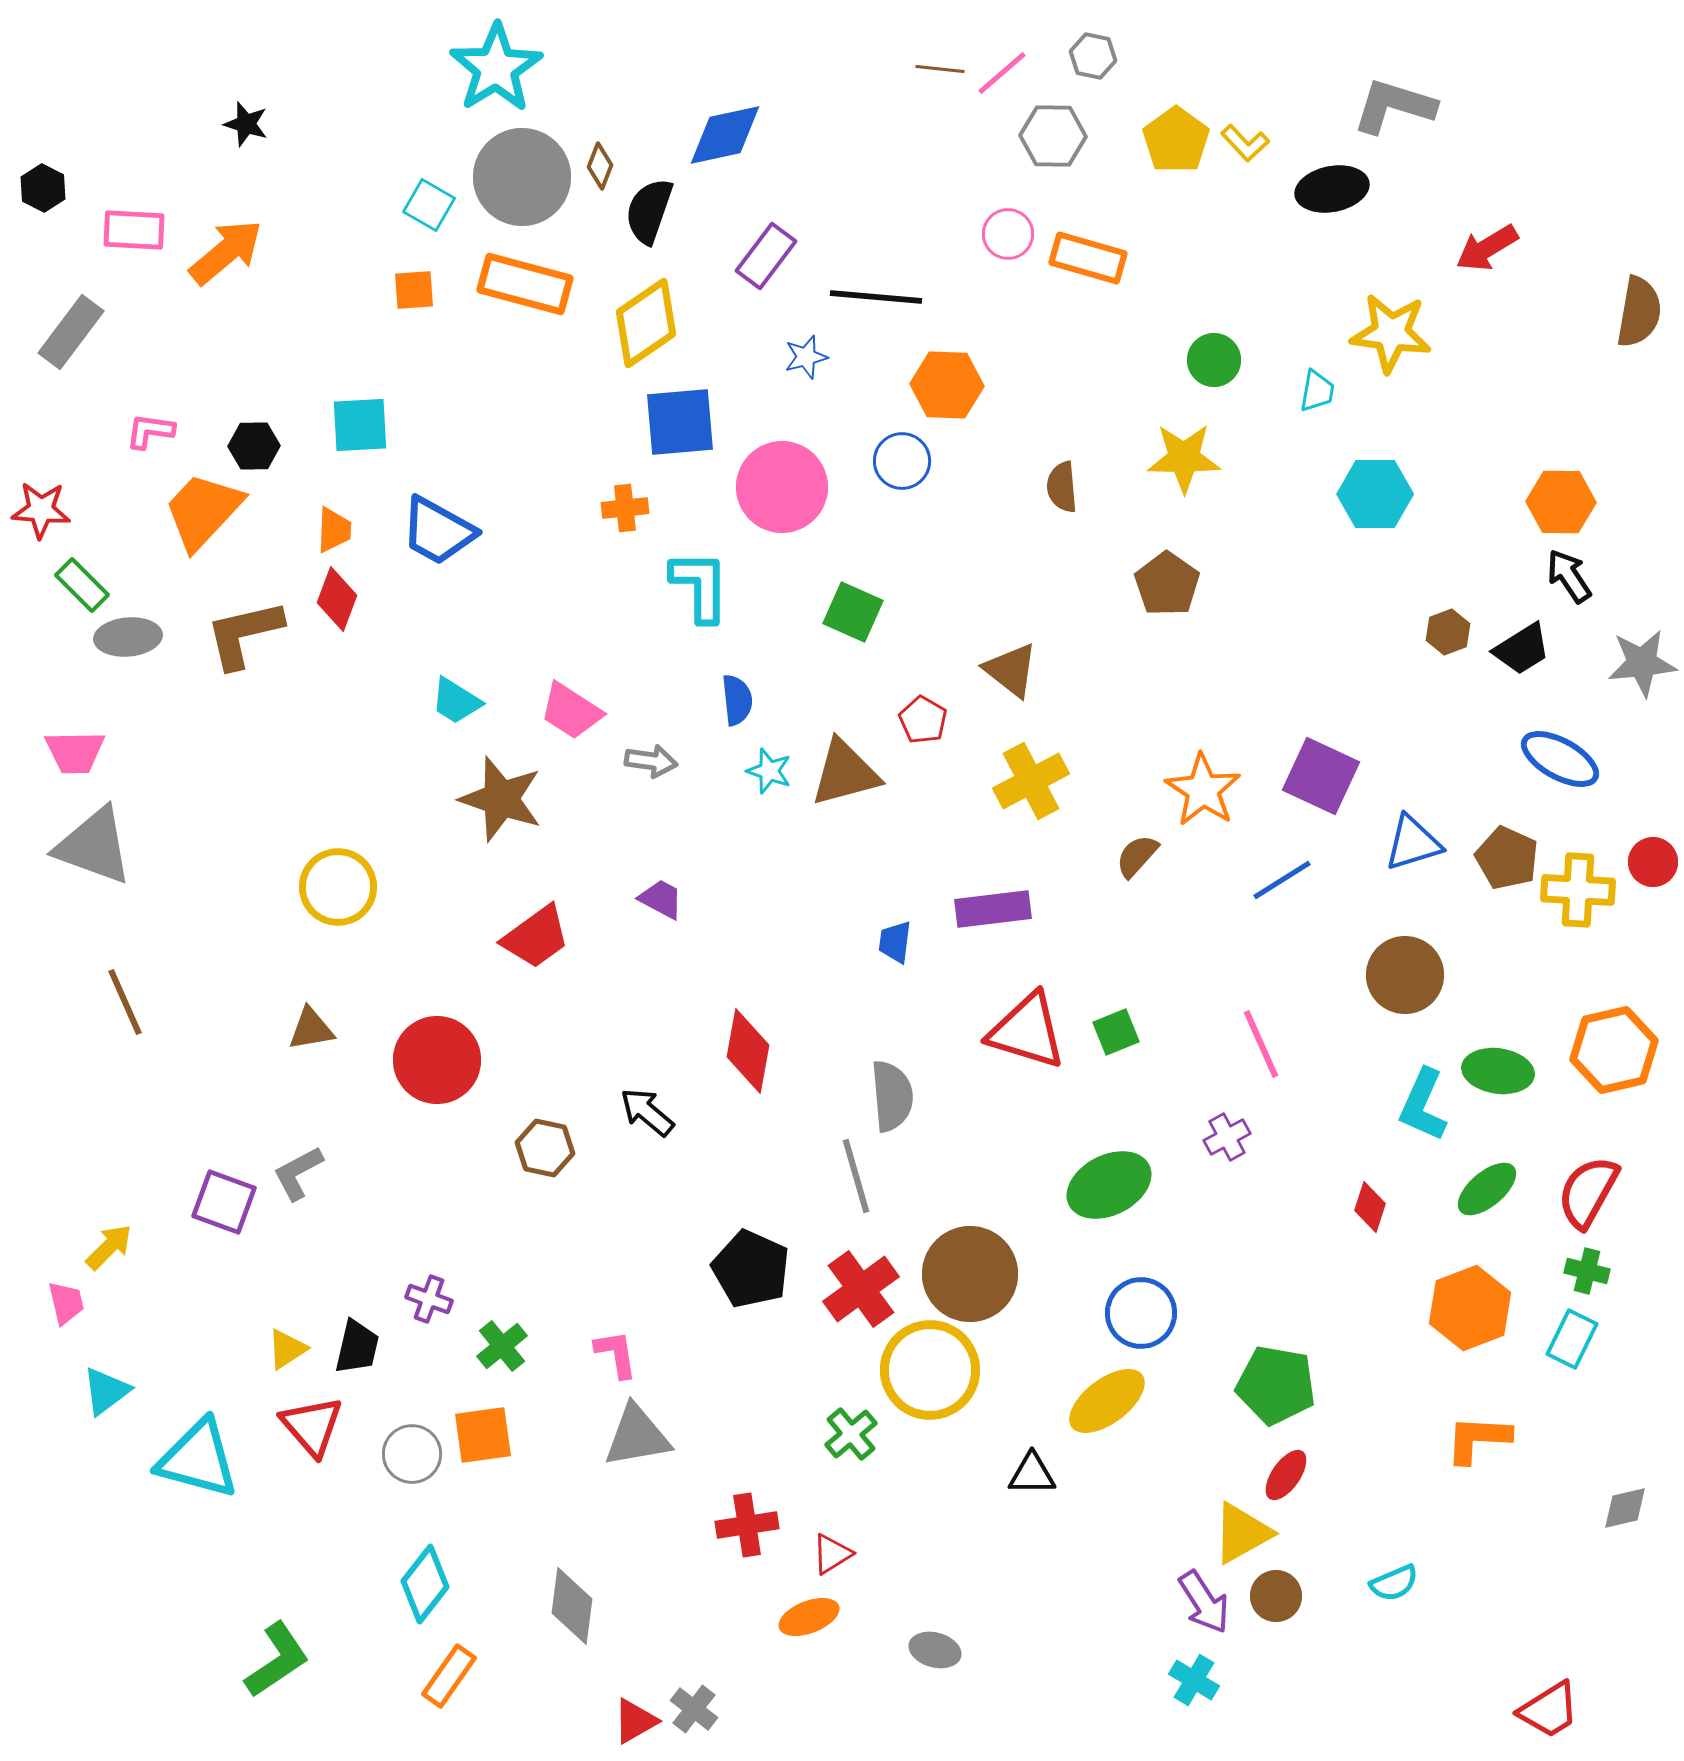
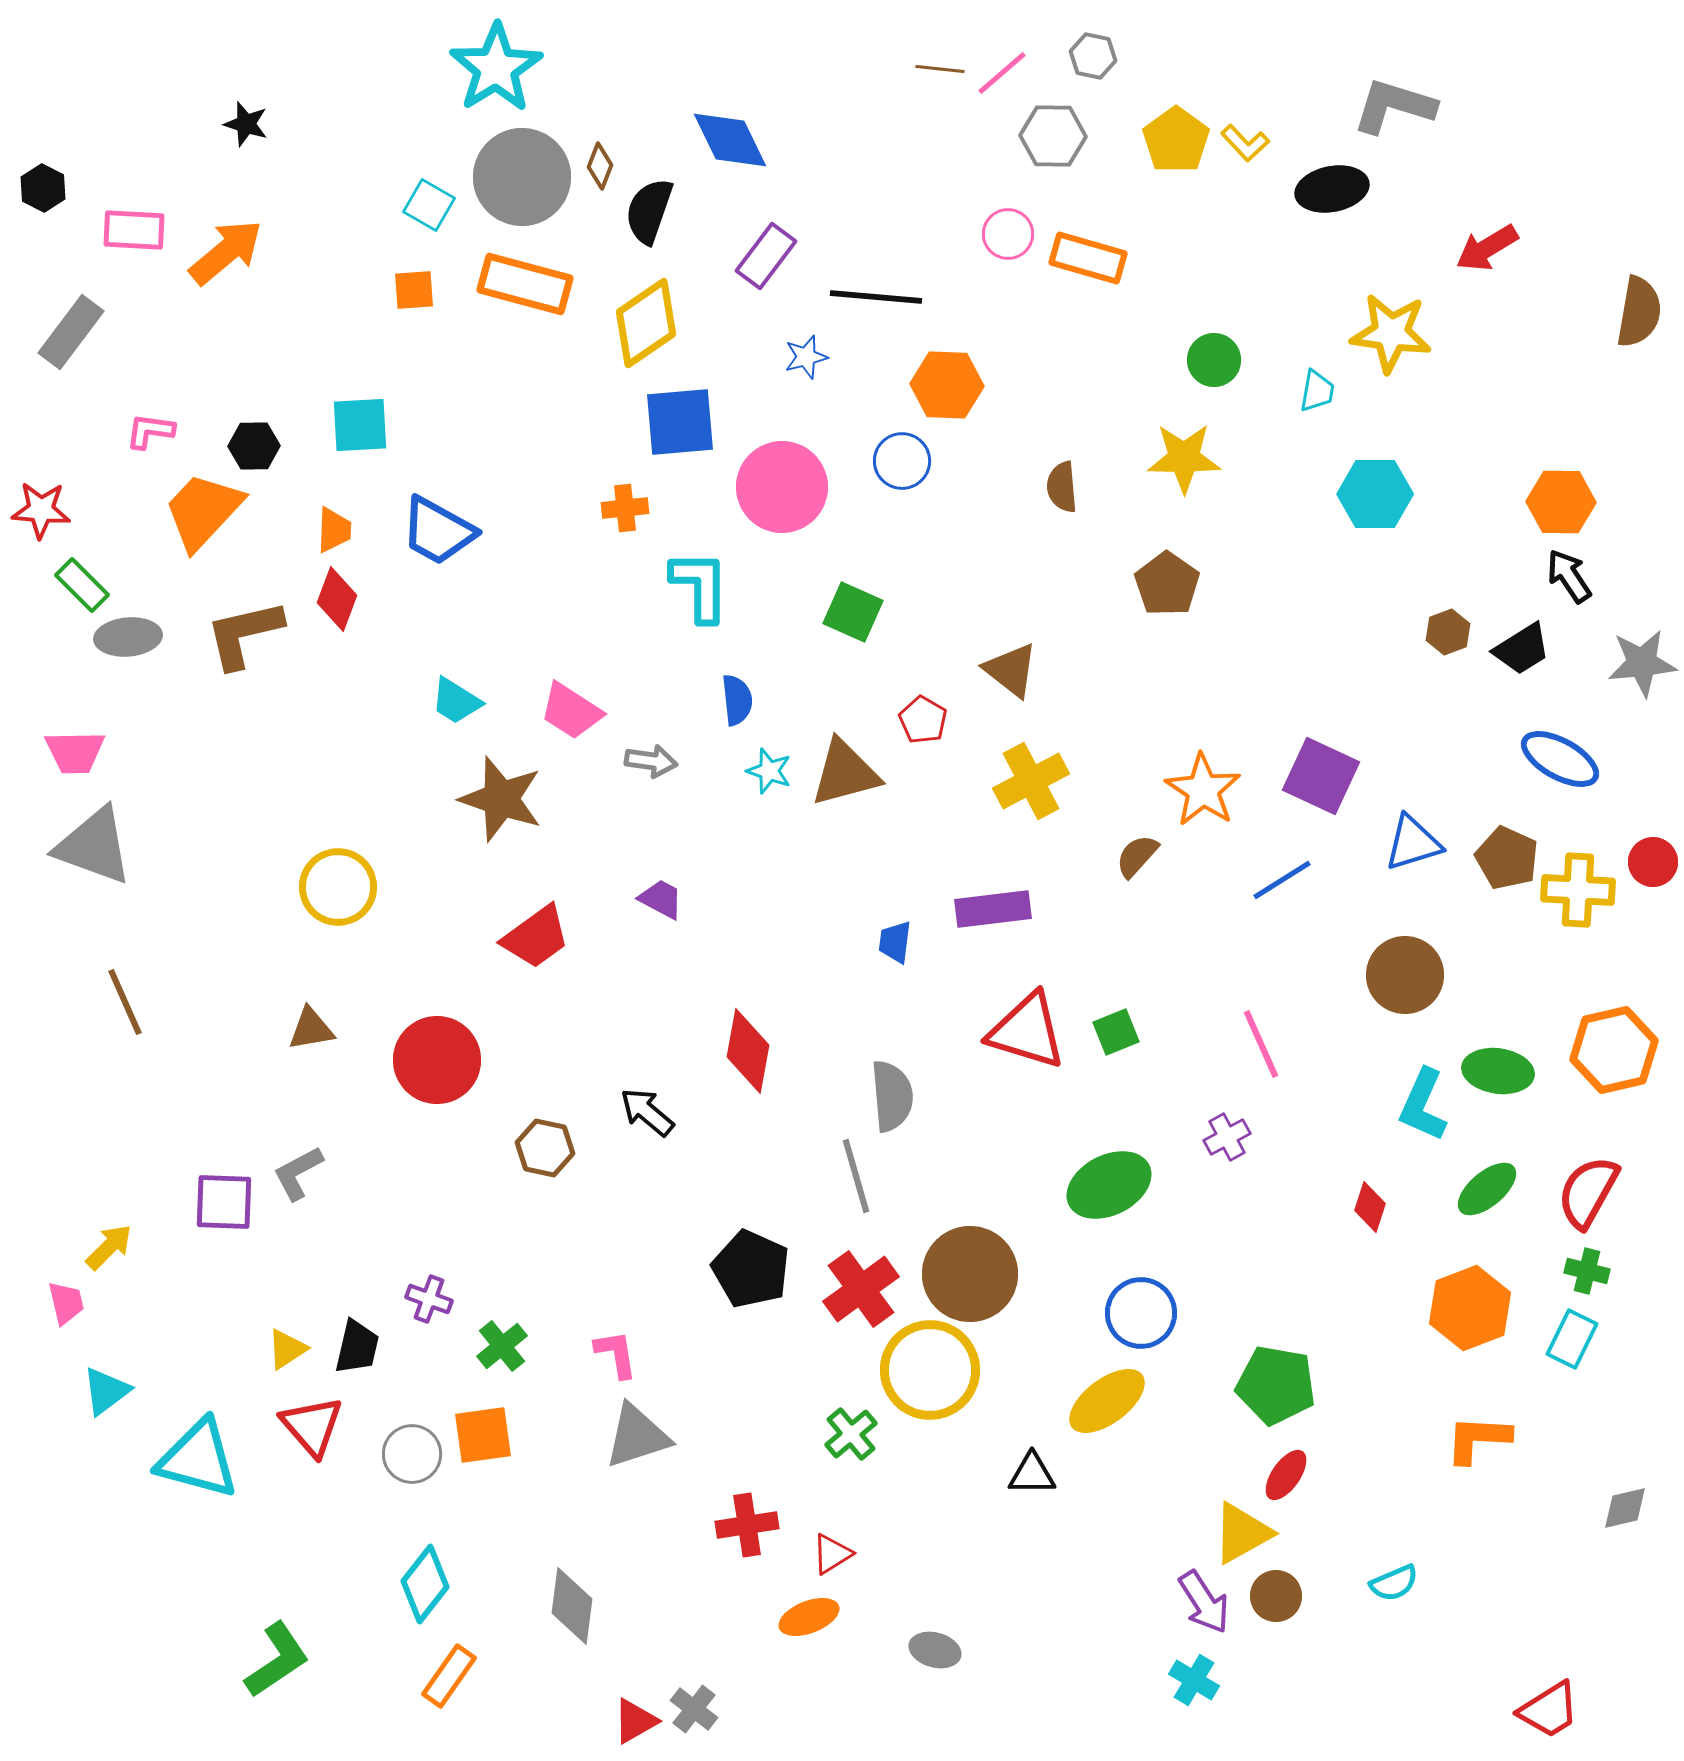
blue diamond at (725, 135): moved 5 px right, 5 px down; rotated 76 degrees clockwise
purple square at (224, 1202): rotated 18 degrees counterclockwise
gray triangle at (637, 1436): rotated 8 degrees counterclockwise
